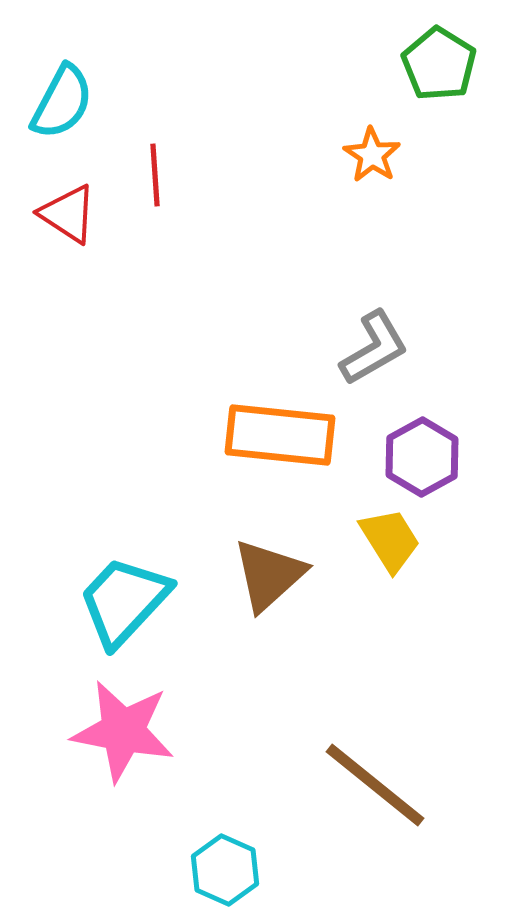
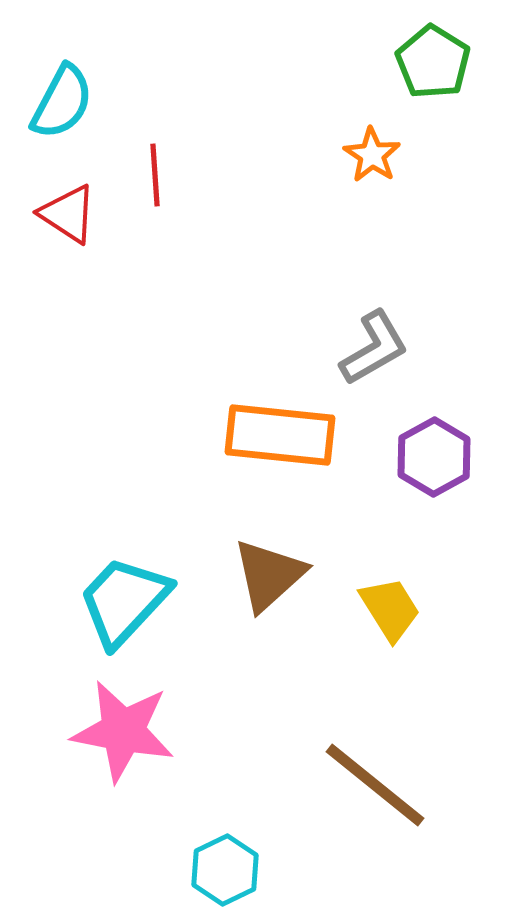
green pentagon: moved 6 px left, 2 px up
purple hexagon: moved 12 px right
yellow trapezoid: moved 69 px down
cyan hexagon: rotated 10 degrees clockwise
